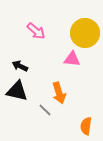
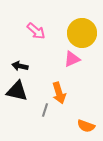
yellow circle: moved 3 px left
pink triangle: rotated 30 degrees counterclockwise
black arrow: rotated 14 degrees counterclockwise
gray line: rotated 64 degrees clockwise
orange semicircle: rotated 78 degrees counterclockwise
